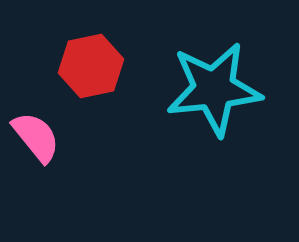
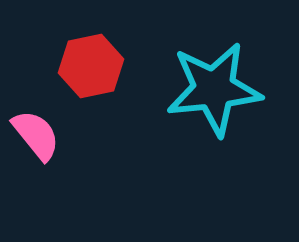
pink semicircle: moved 2 px up
